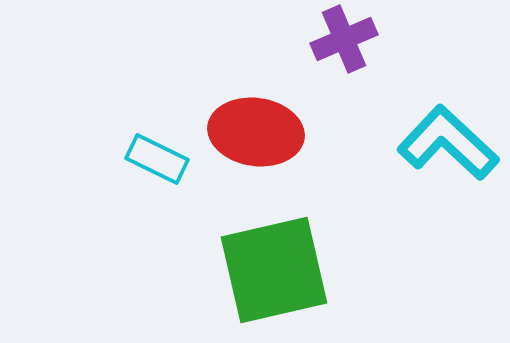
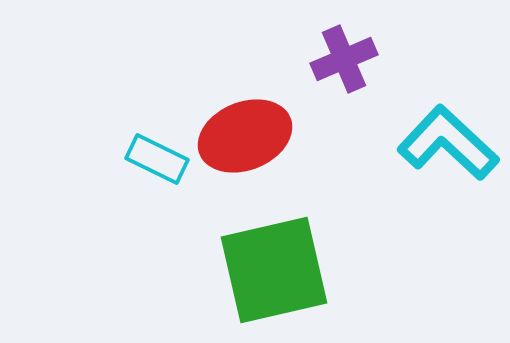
purple cross: moved 20 px down
red ellipse: moved 11 px left, 4 px down; rotated 30 degrees counterclockwise
